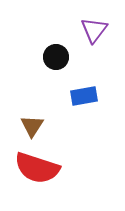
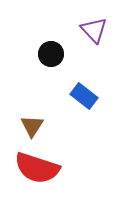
purple triangle: rotated 20 degrees counterclockwise
black circle: moved 5 px left, 3 px up
blue rectangle: rotated 48 degrees clockwise
